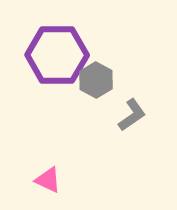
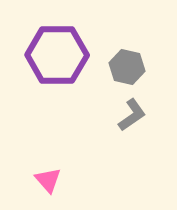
gray hexagon: moved 31 px right, 13 px up; rotated 16 degrees counterclockwise
pink triangle: rotated 24 degrees clockwise
